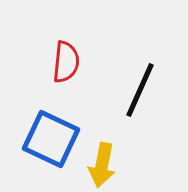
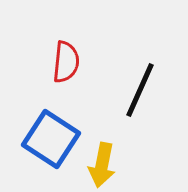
blue square: rotated 8 degrees clockwise
